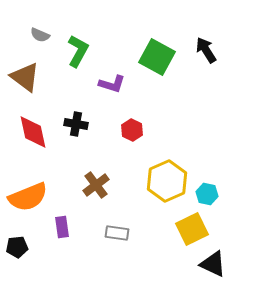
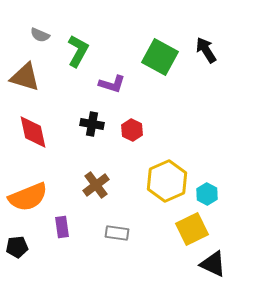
green square: moved 3 px right
brown triangle: rotated 20 degrees counterclockwise
black cross: moved 16 px right
cyan hexagon: rotated 15 degrees clockwise
